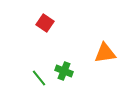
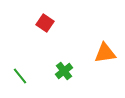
green cross: rotated 30 degrees clockwise
green line: moved 19 px left, 2 px up
